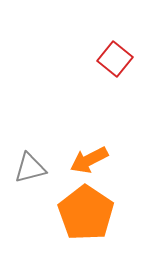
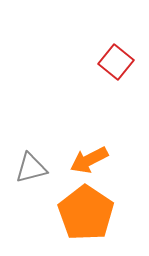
red square: moved 1 px right, 3 px down
gray triangle: moved 1 px right
